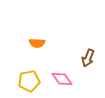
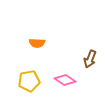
brown arrow: moved 2 px right, 1 px down
pink diamond: moved 3 px right, 1 px down; rotated 20 degrees counterclockwise
